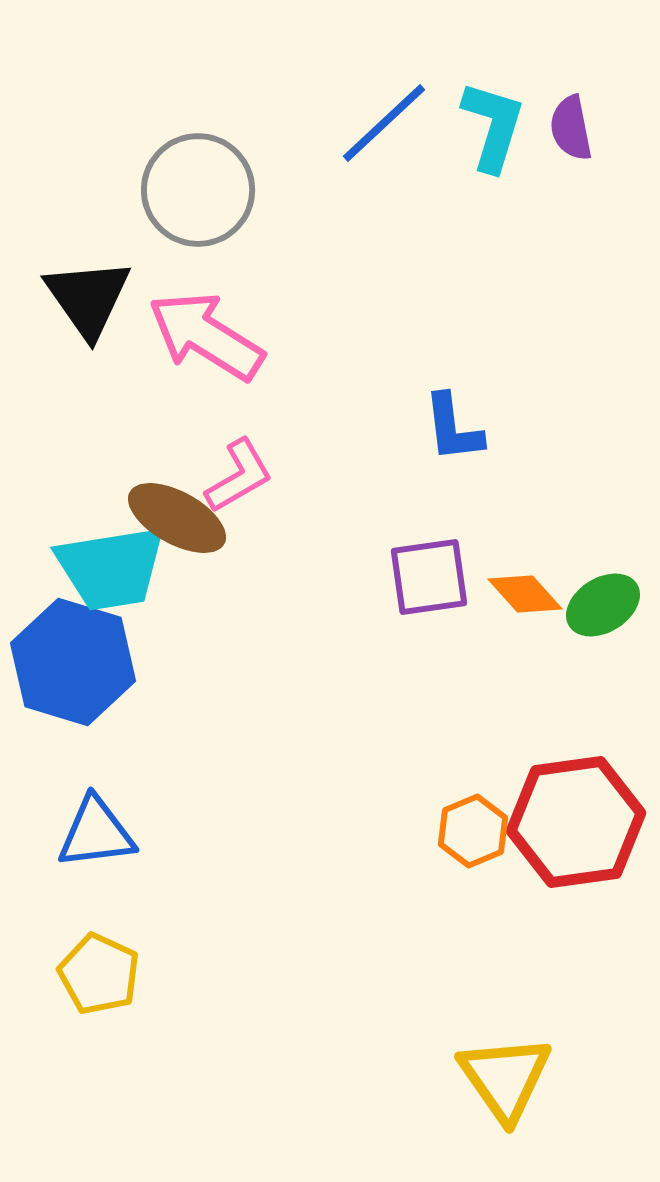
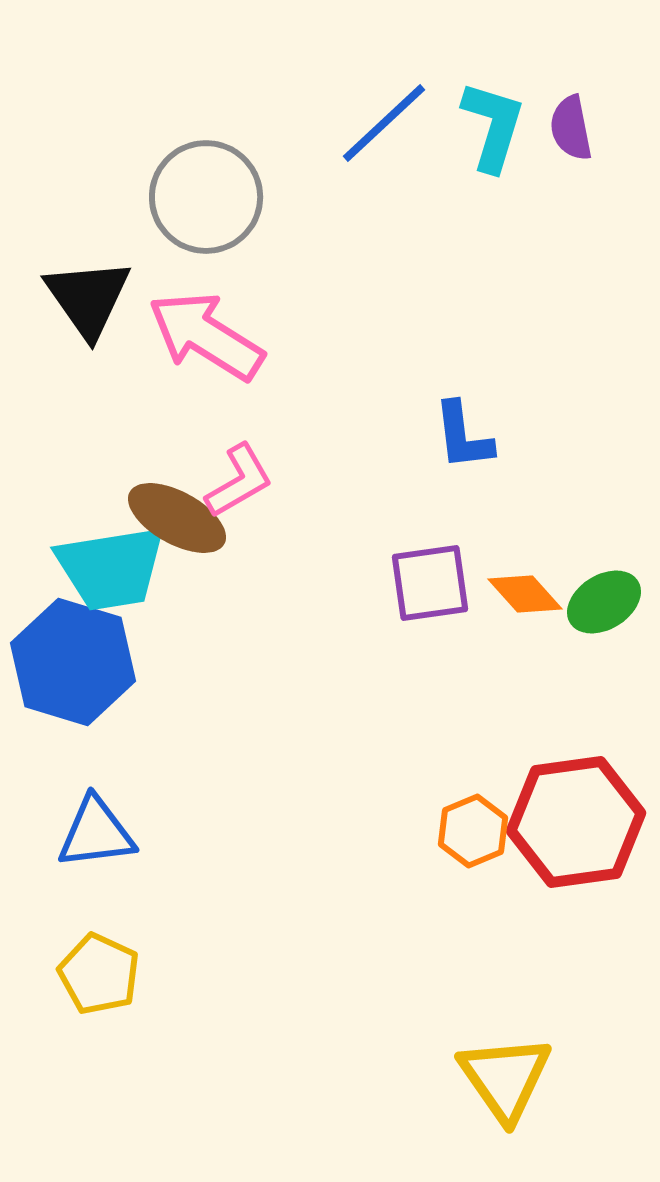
gray circle: moved 8 px right, 7 px down
blue L-shape: moved 10 px right, 8 px down
pink L-shape: moved 5 px down
purple square: moved 1 px right, 6 px down
green ellipse: moved 1 px right, 3 px up
